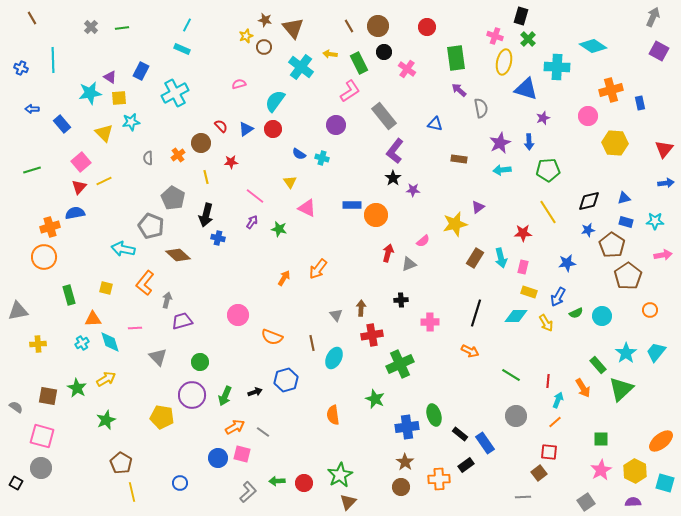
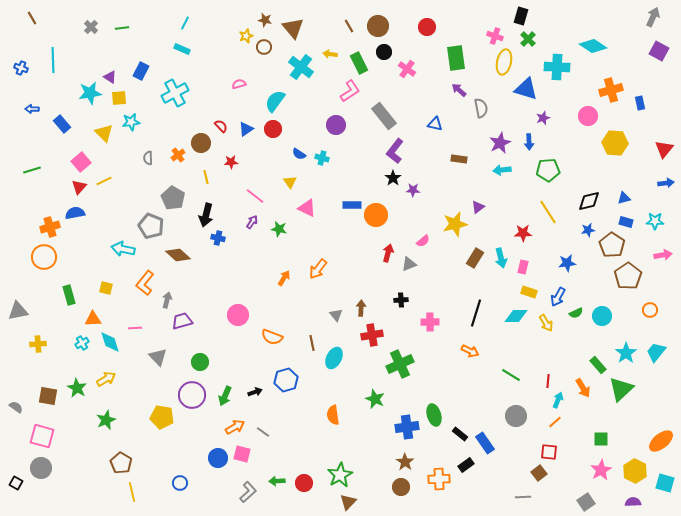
cyan line at (187, 25): moved 2 px left, 2 px up
